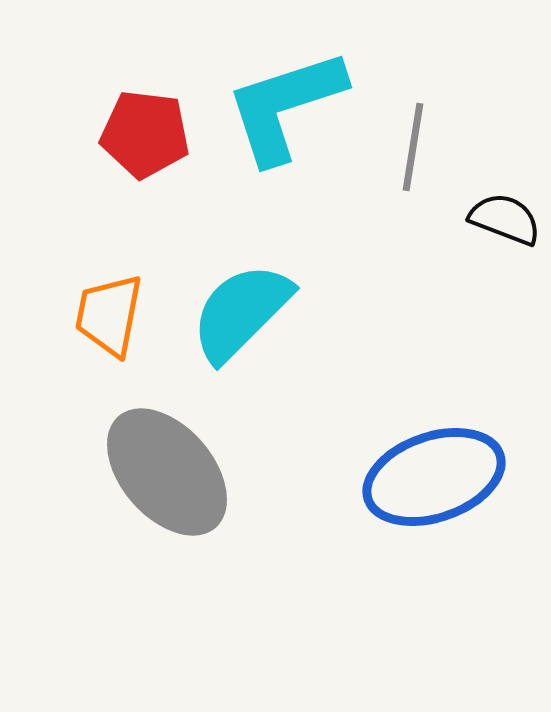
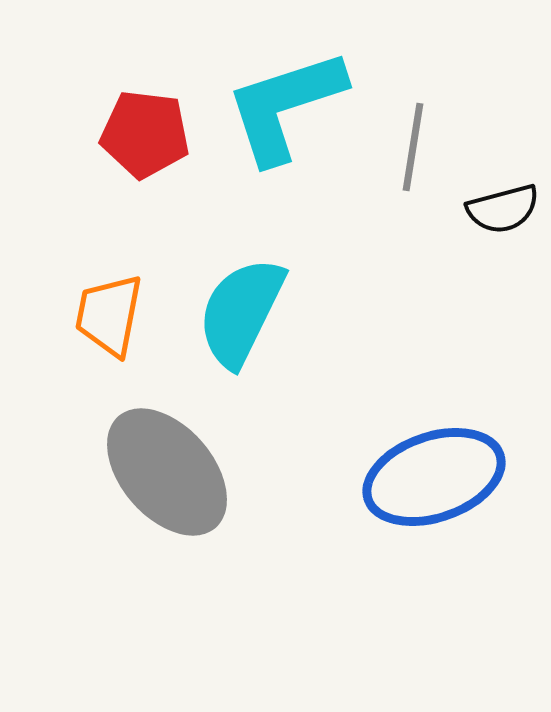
black semicircle: moved 2 px left, 10 px up; rotated 144 degrees clockwise
cyan semicircle: rotated 19 degrees counterclockwise
